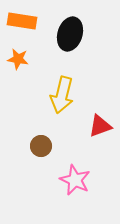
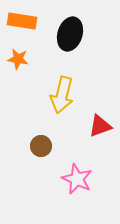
pink star: moved 2 px right, 1 px up
